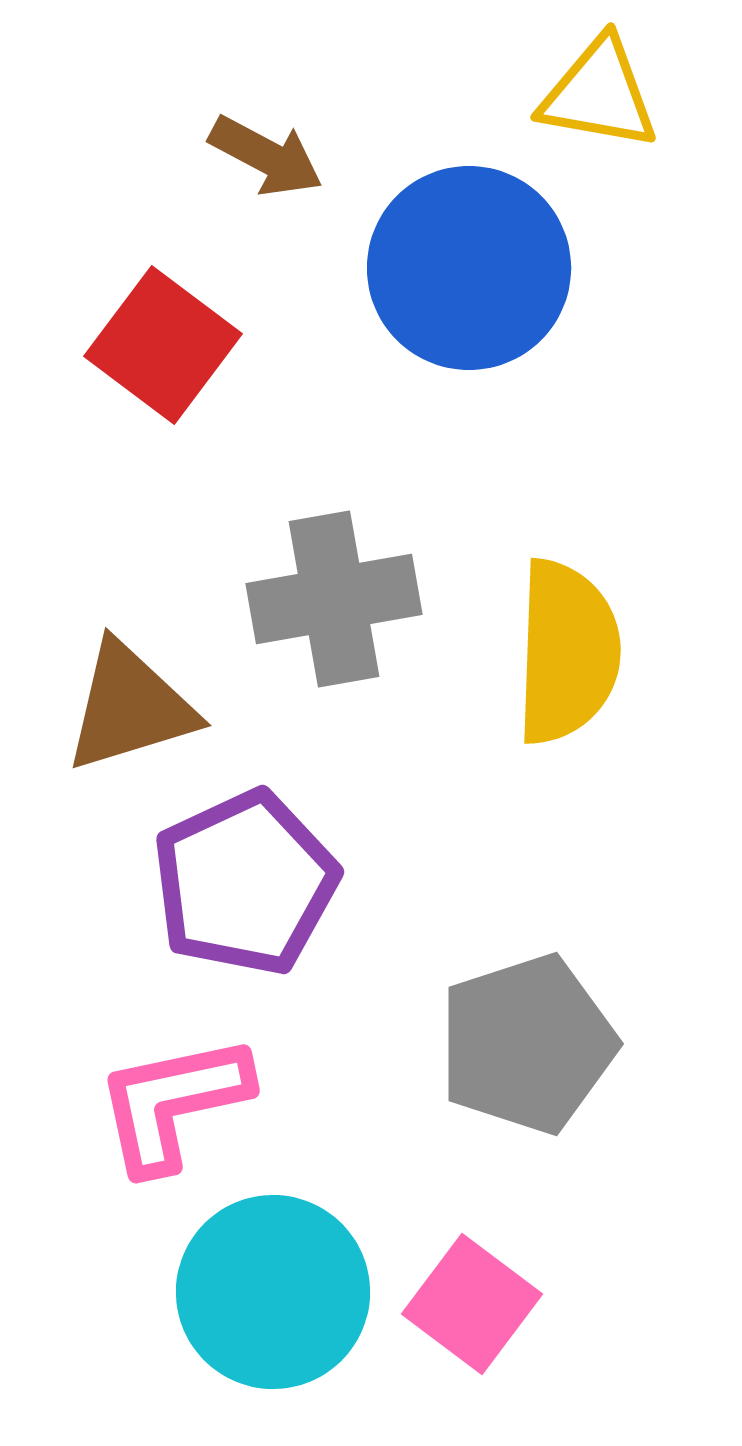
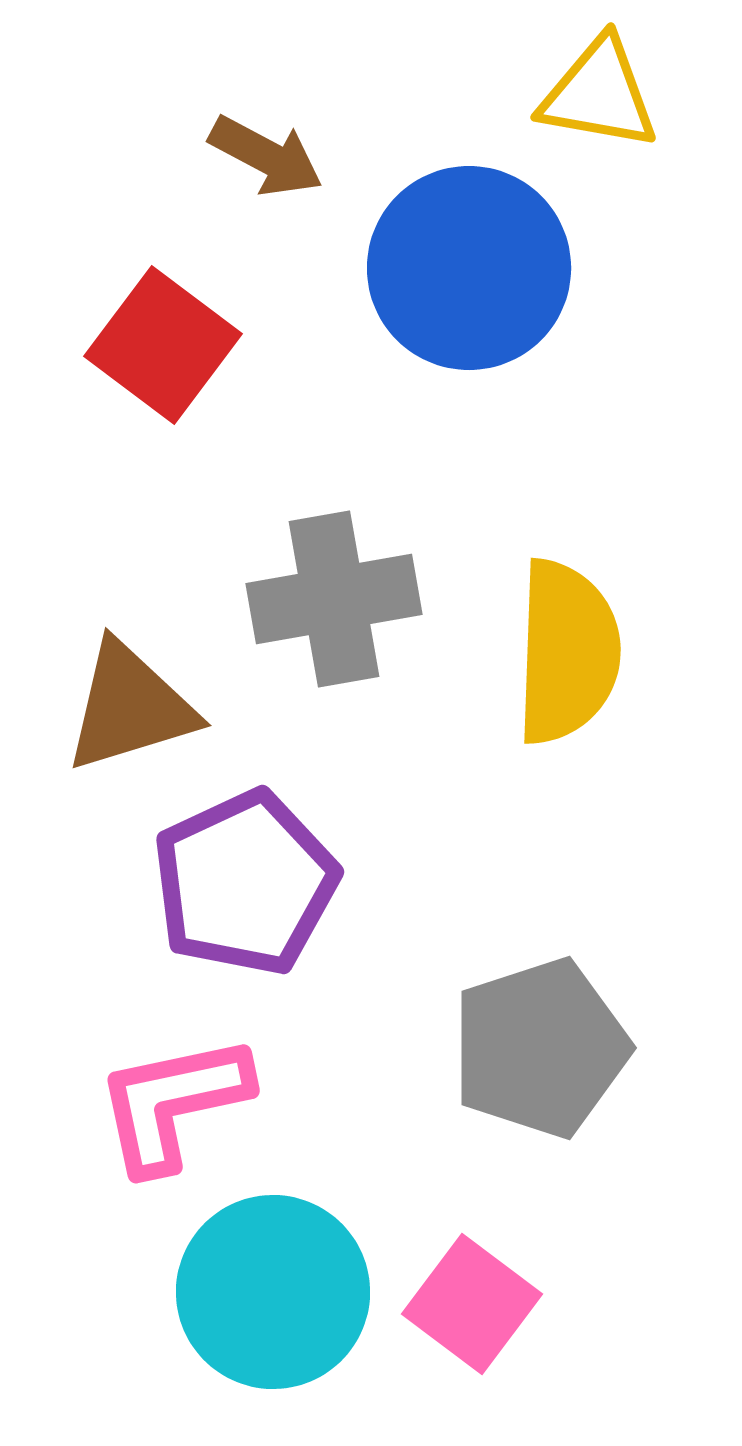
gray pentagon: moved 13 px right, 4 px down
